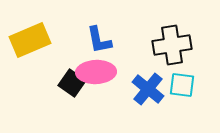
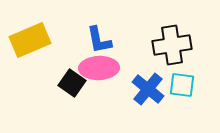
pink ellipse: moved 3 px right, 4 px up
